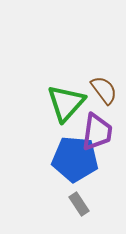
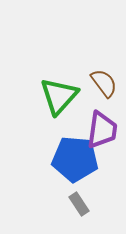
brown semicircle: moved 7 px up
green triangle: moved 7 px left, 7 px up
purple trapezoid: moved 5 px right, 2 px up
